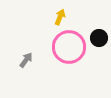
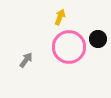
black circle: moved 1 px left, 1 px down
